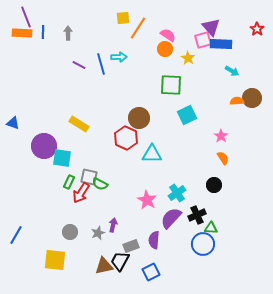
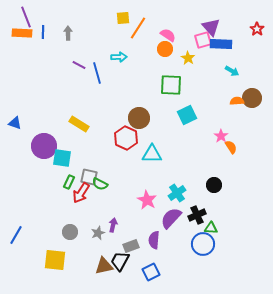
blue line at (101, 64): moved 4 px left, 9 px down
blue triangle at (13, 123): moved 2 px right
orange semicircle at (223, 158): moved 8 px right, 11 px up
